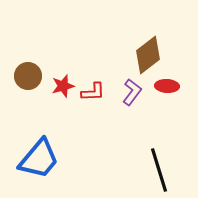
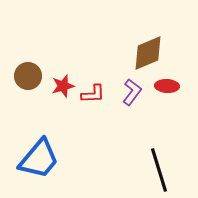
brown diamond: moved 2 px up; rotated 15 degrees clockwise
red L-shape: moved 2 px down
